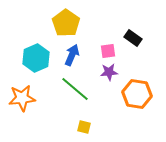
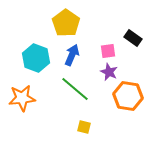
cyan hexagon: rotated 16 degrees counterclockwise
purple star: rotated 30 degrees clockwise
orange hexagon: moved 9 px left, 2 px down
